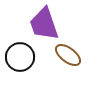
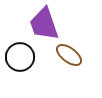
brown ellipse: moved 1 px right
